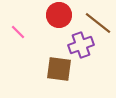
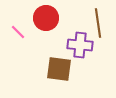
red circle: moved 13 px left, 3 px down
brown line: rotated 44 degrees clockwise
purple cross: moved 1 px left; rotated 25 degrees clockwise
